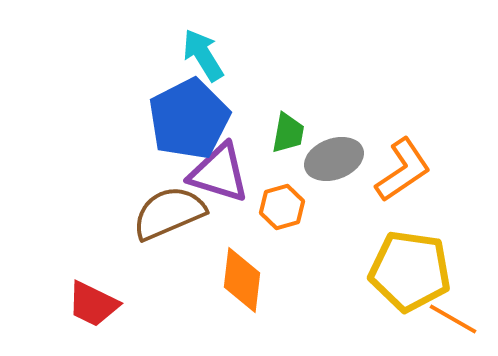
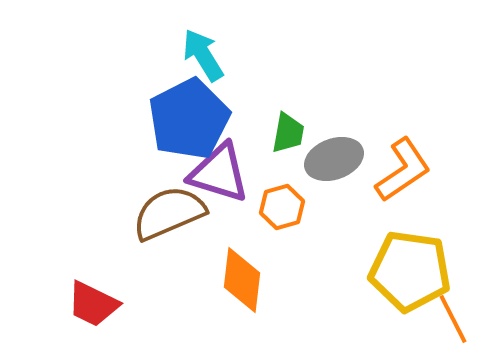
orange line: rotated 33 degrees clockwise
